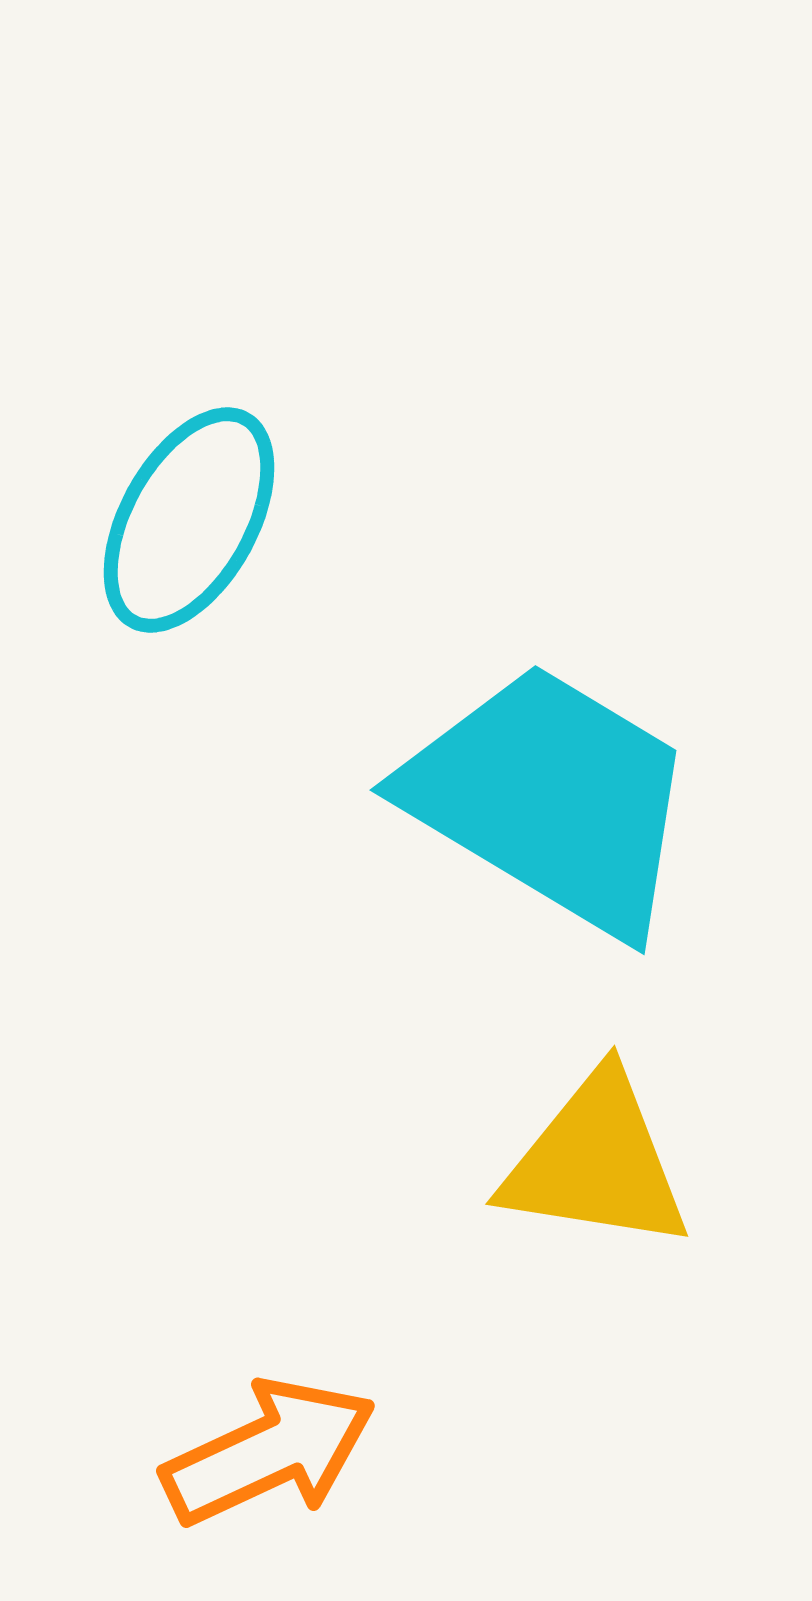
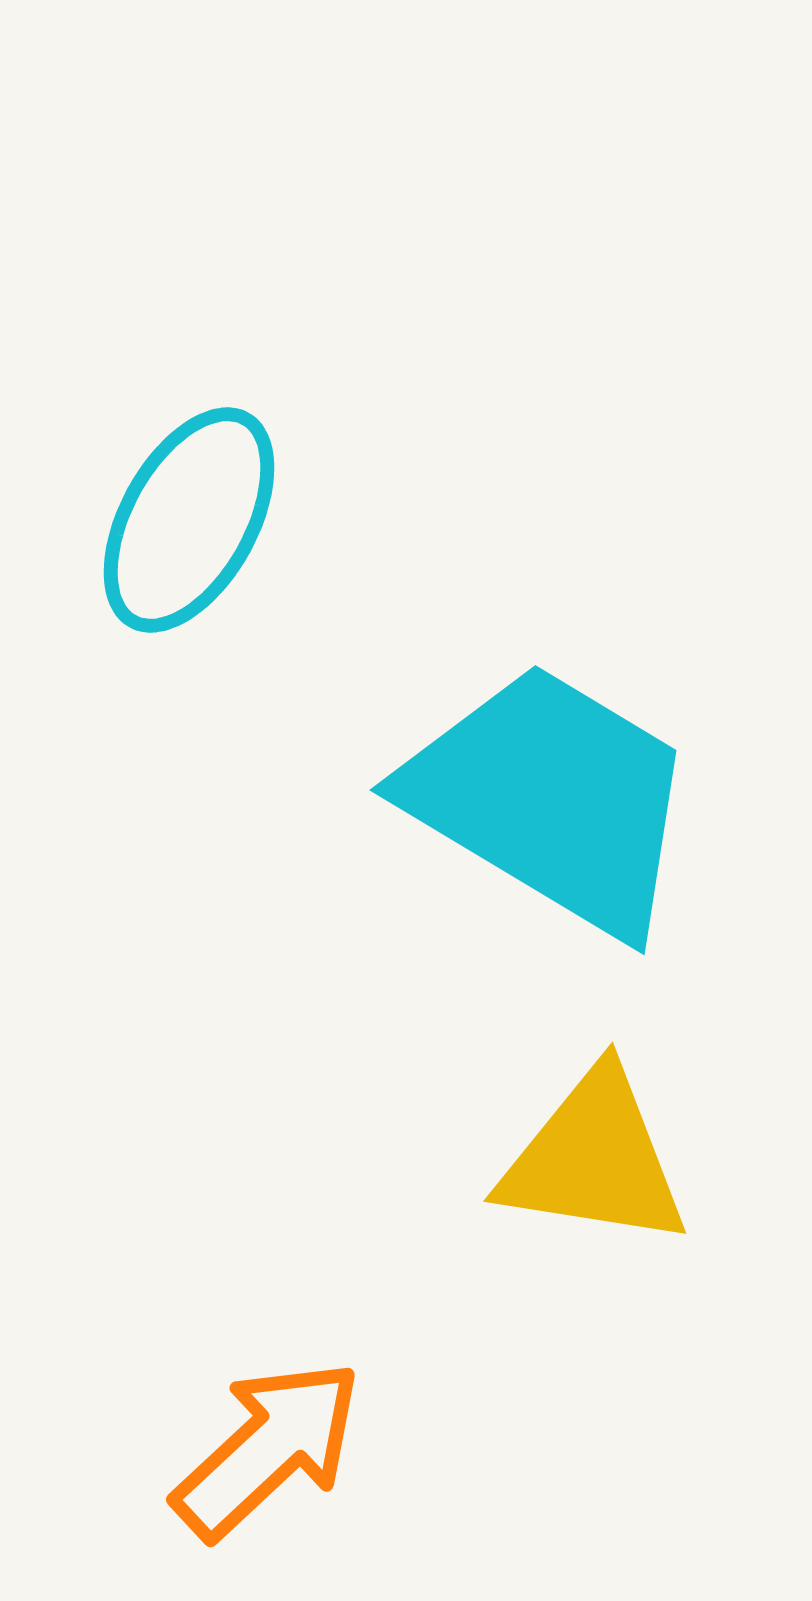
yellow triangle: moved 2 px left, 3 px up
orange arrow: moved 1 px left, 3 px up; rotated 18 degrees counterclockwise
